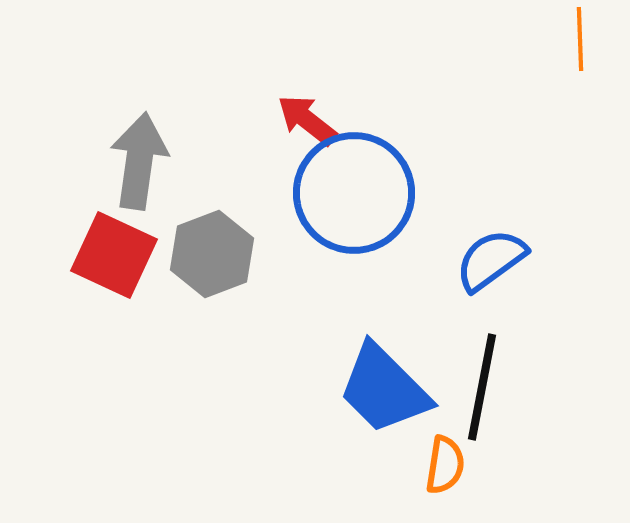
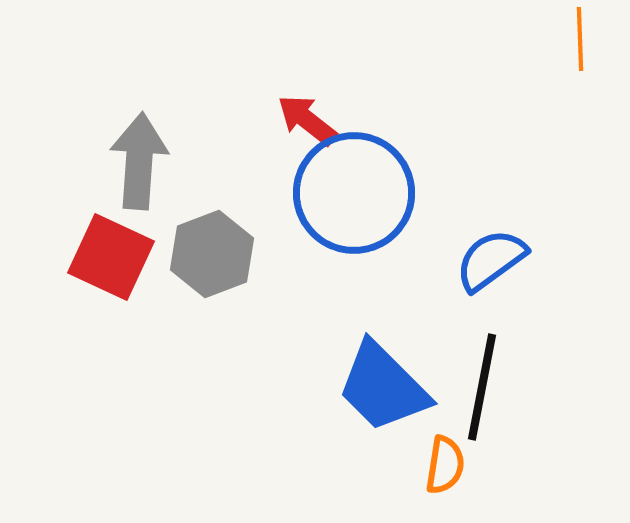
gray arrow: rotated 4 degrees counterclockwise
red square: moved 3 px left, 2 px down
blue trapezoid: moved 1 px left, 2 px up
